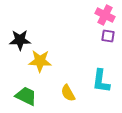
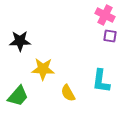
purple square: moved 2 px right
black star: moved 1 px down
yellow star: moved 3 px right, 8 px down
green trapezoid: moved 8 px left; rotated 105 degrees clockwise
